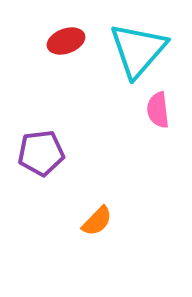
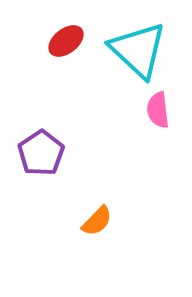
red ellipse: rotated 18 degrees counterclockwise
cyan triangle: rotated 28 degrees counterclockwise
purple pentagon: rotated 27 degrees counterclockwise
